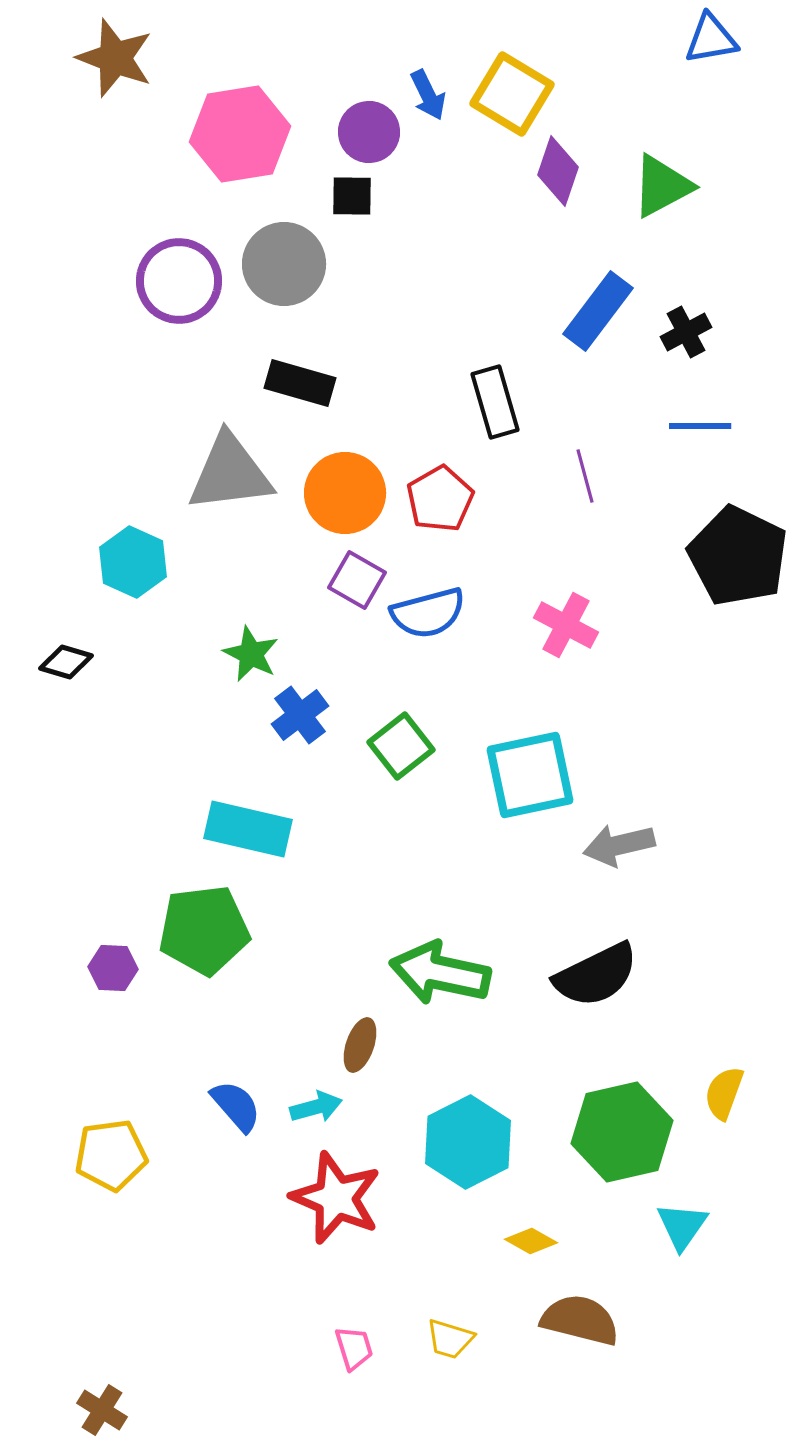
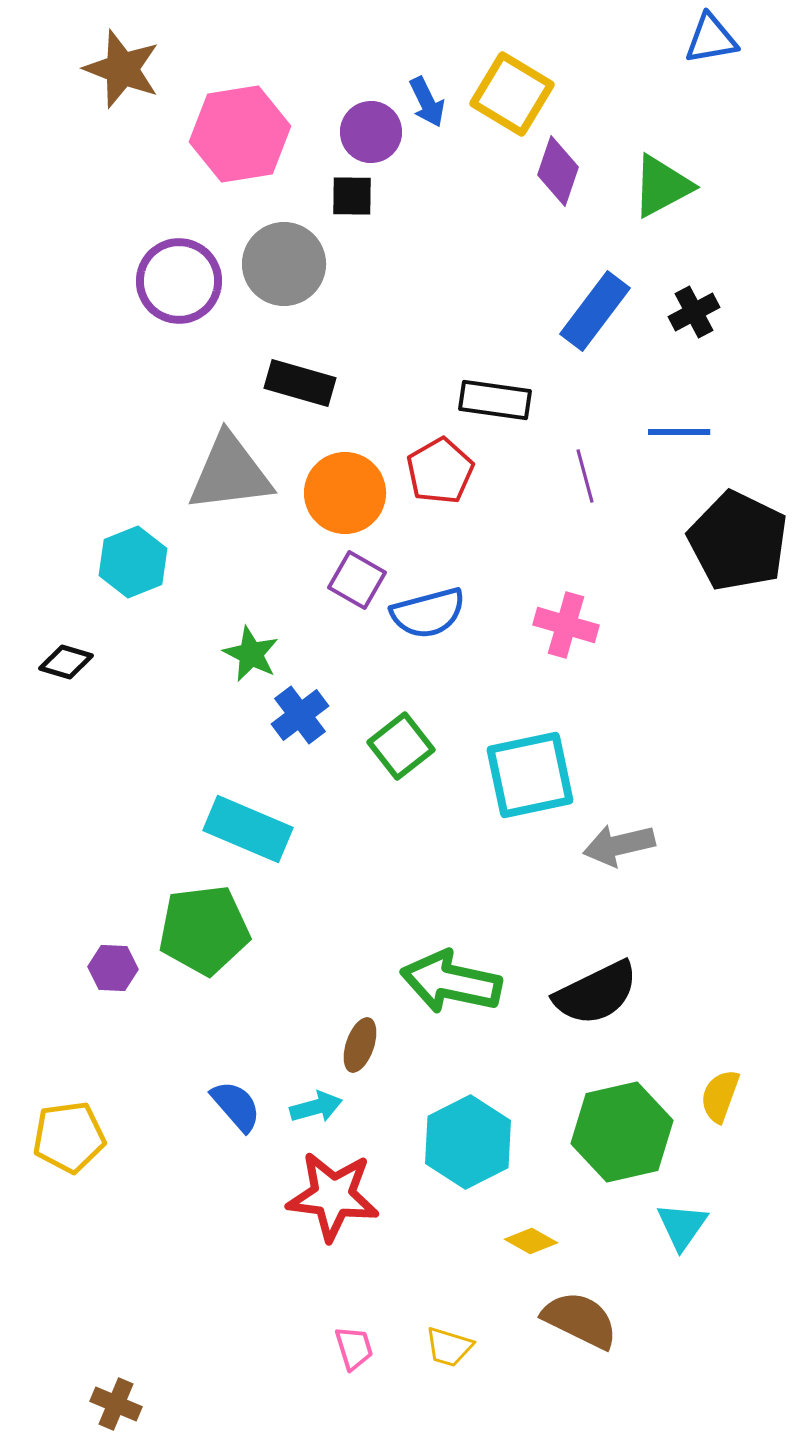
brown star at (115, 58): moved 7 px right, 11 px down
blue arrow at (428, 95): moved 1 px left, 7 px down
purple circle at (369, 132): moved 2 px right
blue rectangle at (598, 311): moved 3 px left
black cross at (686, 332): moved 8 px right, 20 px up
black rectangle at (495, 402): moved 2 px up; rotated 66 degrees counterclockwise
blue line at (700, 426): moved 21 px left, 6 px down
red pentagon at (440, 499): moved 28 px up
black pentagon at (738, 556): moved 15 px up
cyan hexagon at (133, 562): rotated 14 degrees clockwise
pink cross at (566, 625): rotated 12 degrees counterclockwise
cyan rectangle at (248, 829): rotated 10 degrees clockwise
green arrow at (440, 973): moved 11 px right, 9 px down
black semicircle at (596, 975): moved 18 px down
yellow semicircle at (724, 1093): moved 4 px left, 3 px down
yellow pentagon at (111, 1155): moved 42 px left, 18 px up
red star at (336, 1198): moved 3 px left, 2 px up; rotated 16 degrees counterclockwise
brown semicircle at (580, 1320): rotated 12 degrees clockwise
yellow trapezoid at (450, 1339): moved 1 px left, 8 px down
brown cross at (102, 1410): moved 14 px right, 6 px up; rotated 9 degrees counterclockwise
